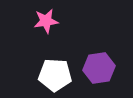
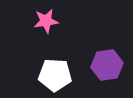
purple hexagon: moved 8 px right, 3 px up
